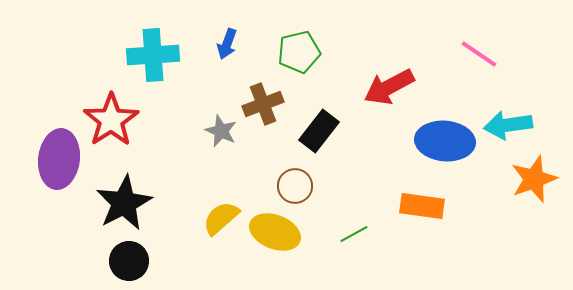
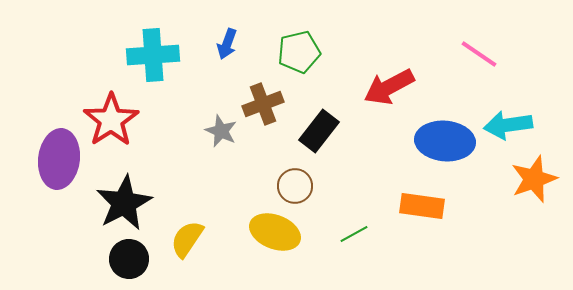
yellow semicircle: moved 34 px left, 21 px down; rotated 15 degrees counterclockwise
black circle: moved 2 px up
